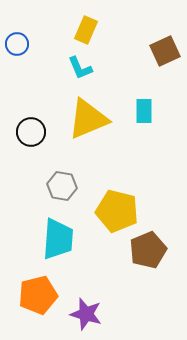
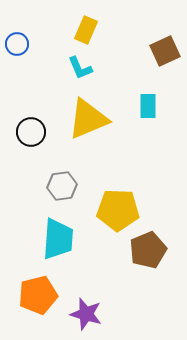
cyan rectangle: moved 4 px right, 5 px up
gray hexagon: rotated 16 degrees counterclockwise
yellow pentagon: moved 1 px right, 1 px up; rotated 12 degrees counterclockwise
